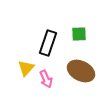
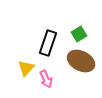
green square: rotated 28 degrees counterclockwise
brown ellipse: moved 10 px up
